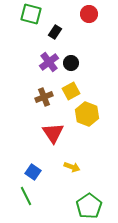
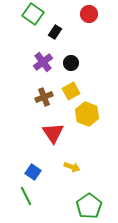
green square: moved 2 px right; rotated 20 degrees clockwise
purple cross: moved 6 px left
